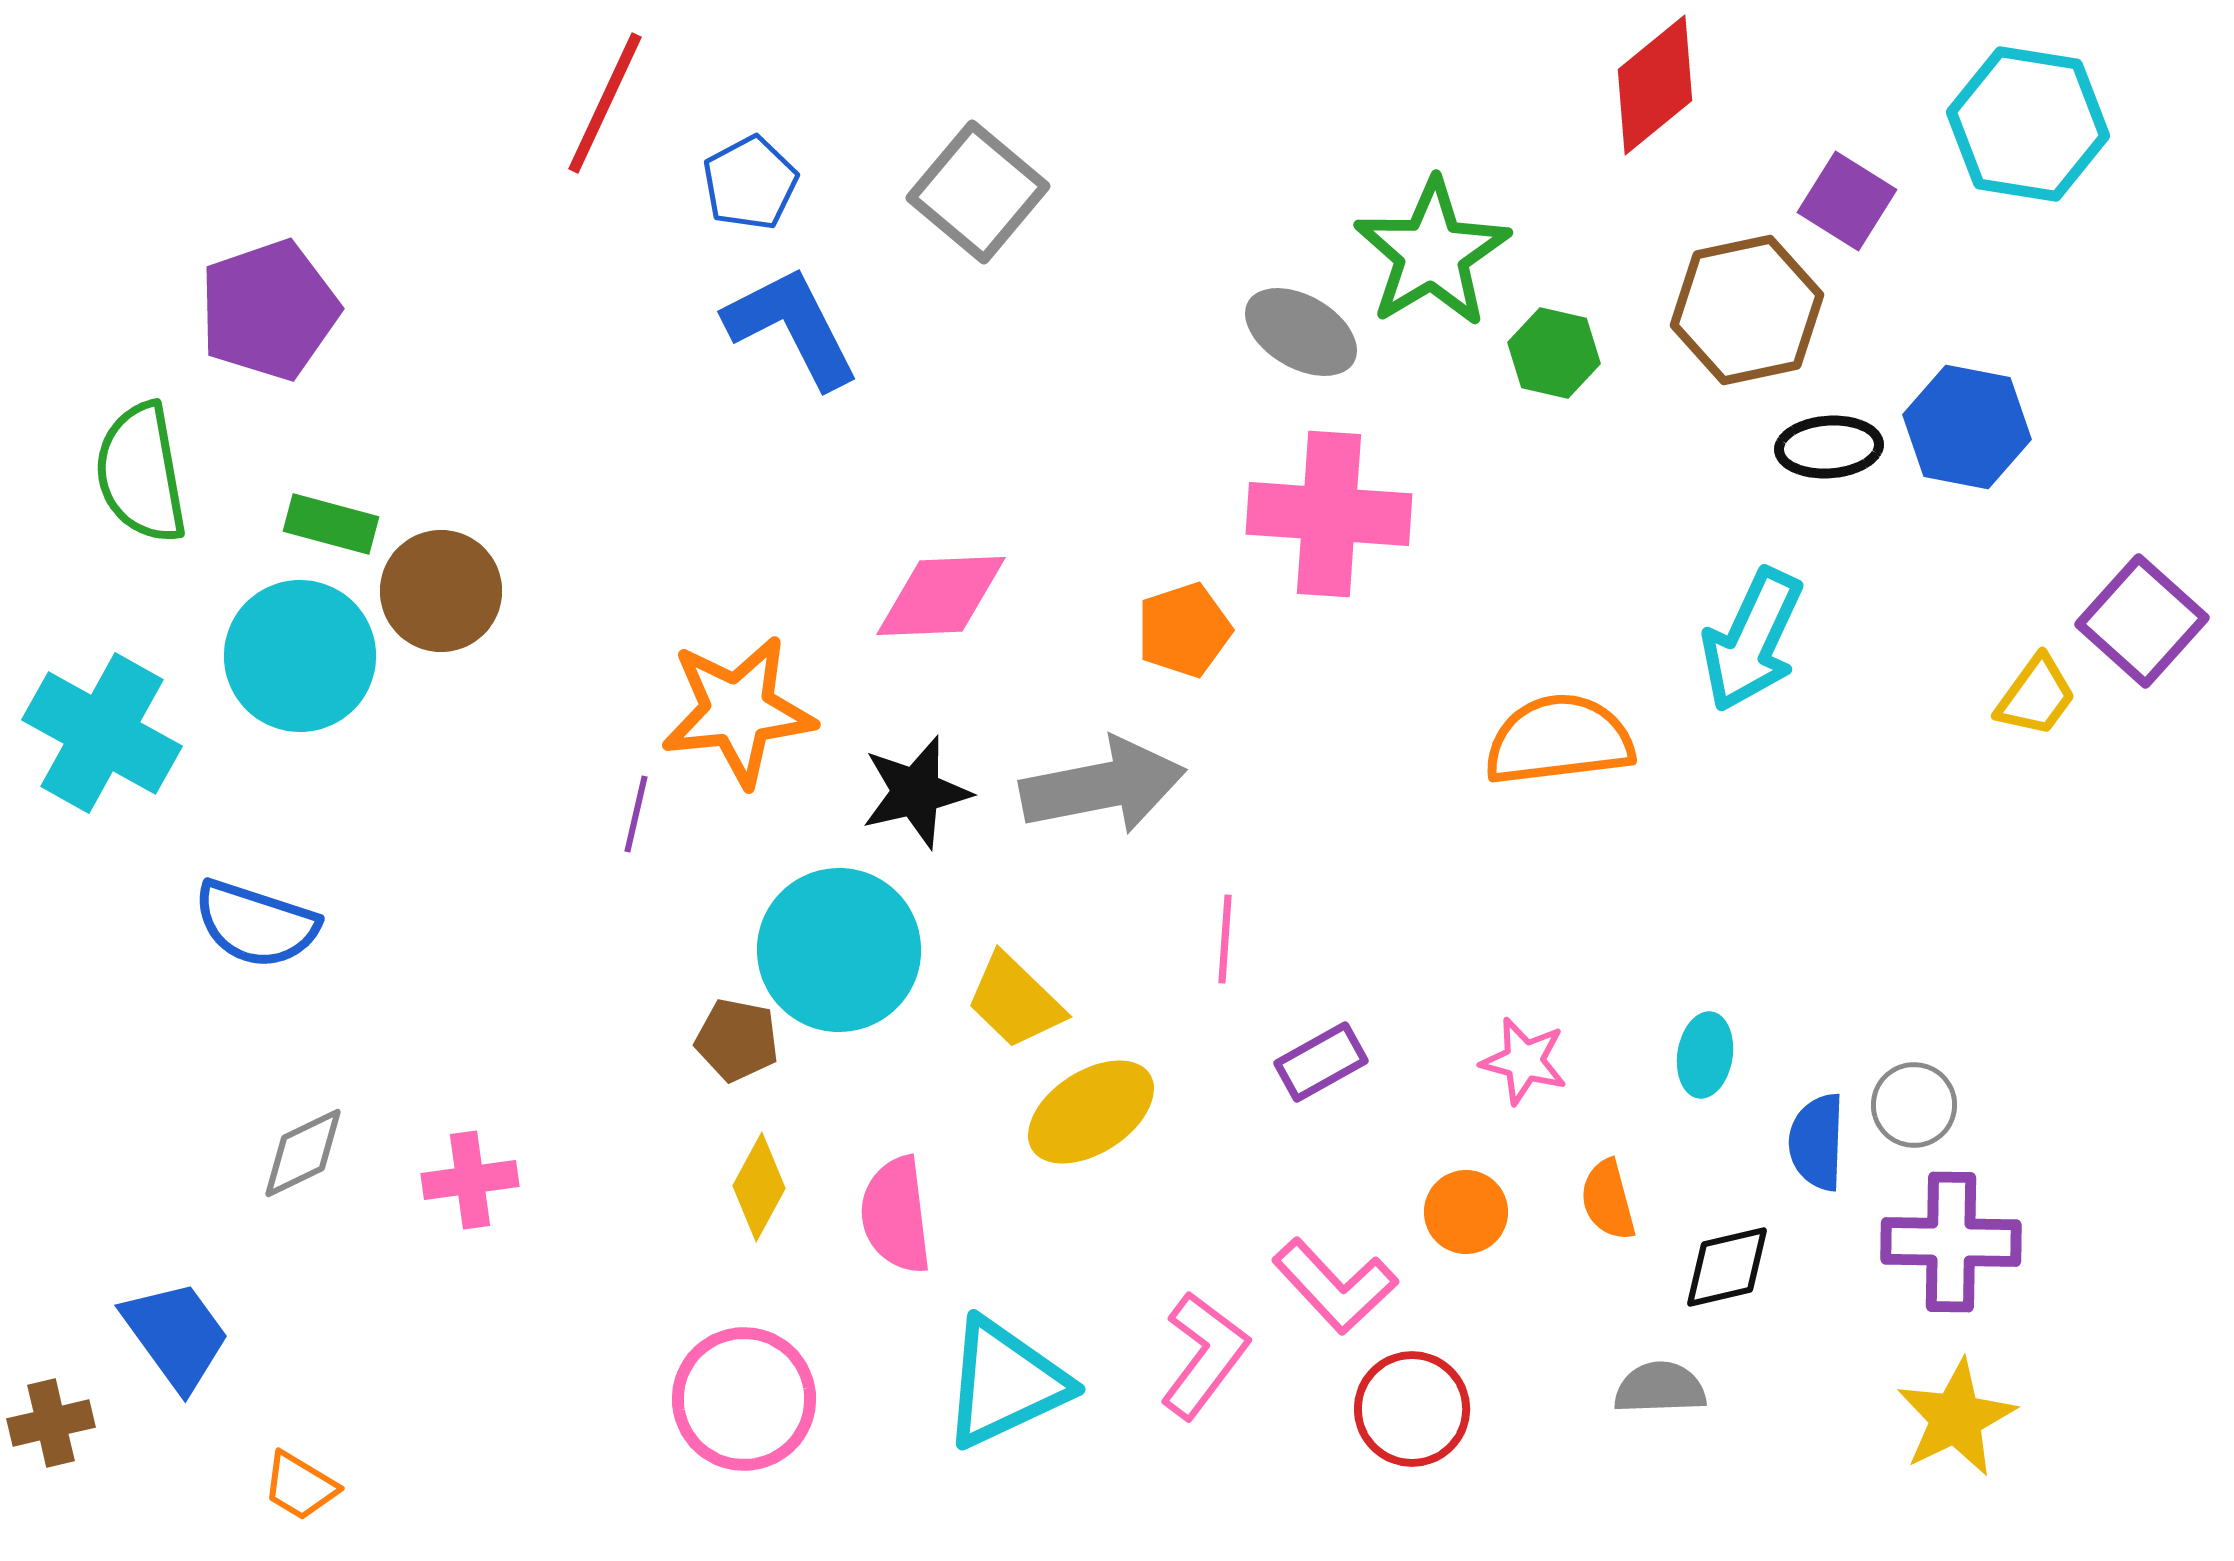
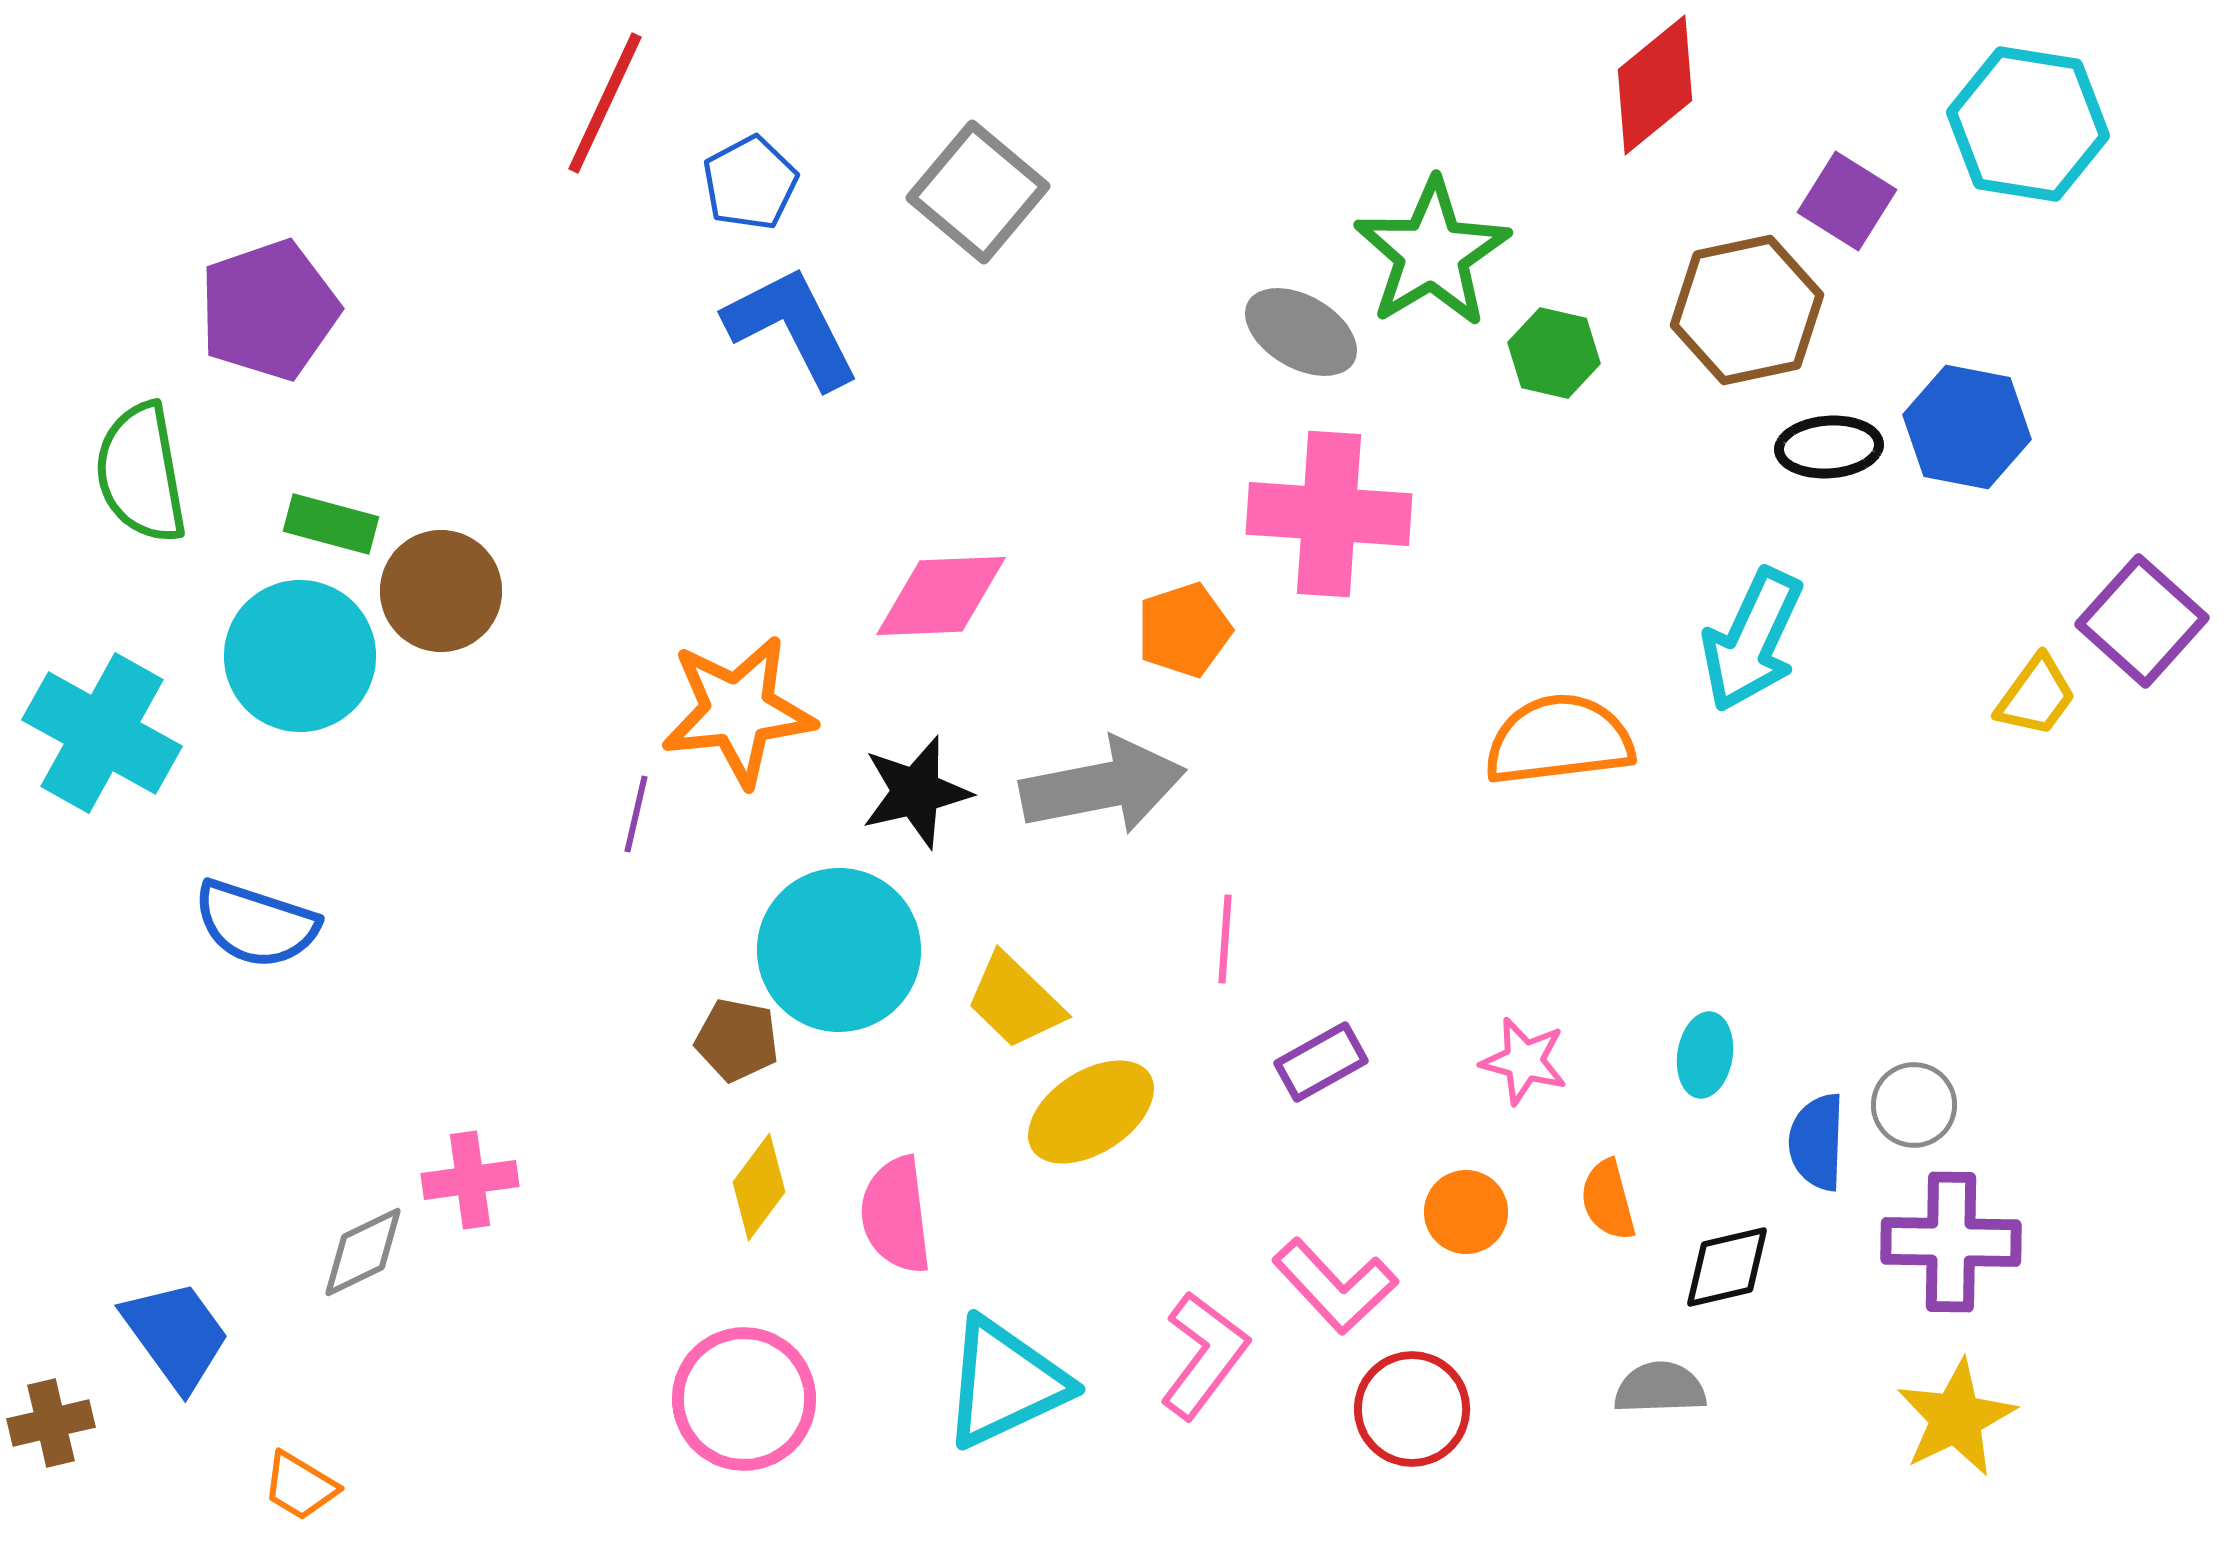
gray diamond at (303, 1153): moved 60 px right, 99 px down
yellow diamond at (759, 1187): rotated 8 degrees clockwise
